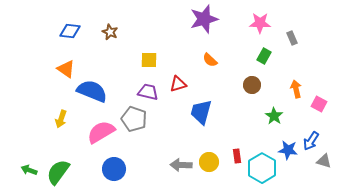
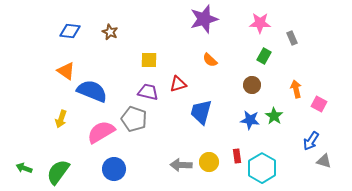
orange triangle: moved 2 px down
blue star: moved 38 px left, 30 px up
green arrow: moved 5 px left, 2 px up
